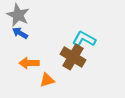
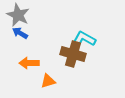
brown cross: moved 3 px up; rotated 15 degrees counterclockwise
orange triangle: moved 1 px right, 1 px down
